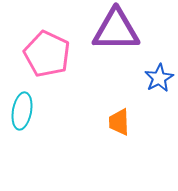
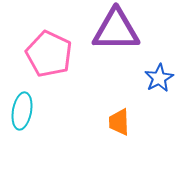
pink pentagon: moved 2 px right
